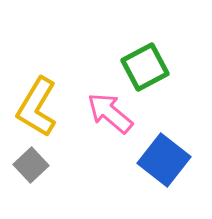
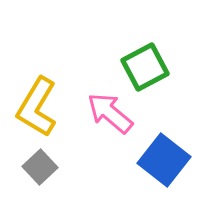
gray square: moved 9 px right, 2 px down
